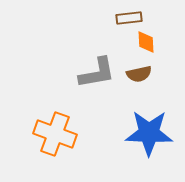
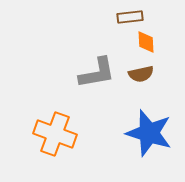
brown rectangle: moved 1 px right, 1 px up
brown semicircle: moved 2 px right
blue star: rotated 15 degrees clockwise
